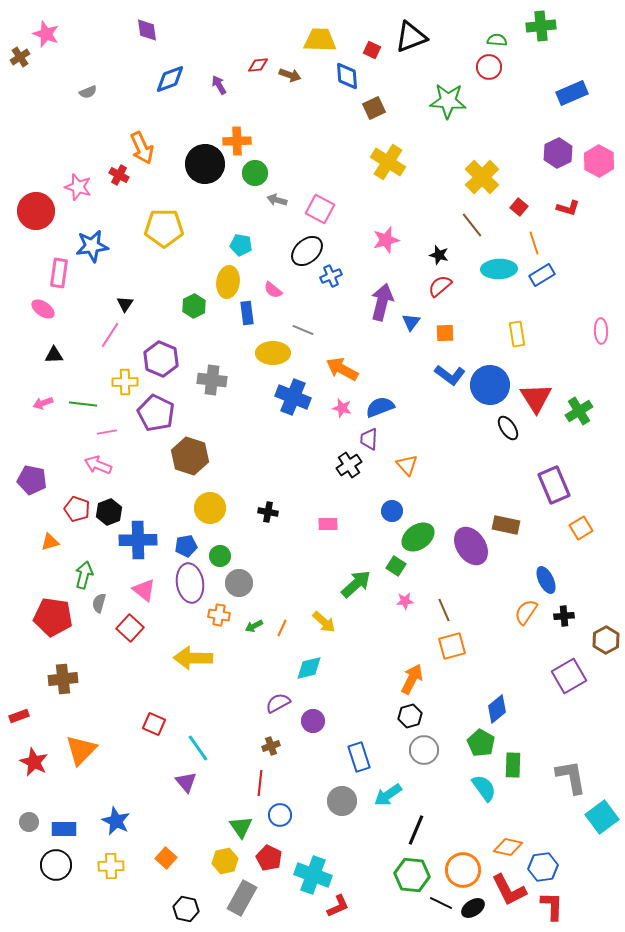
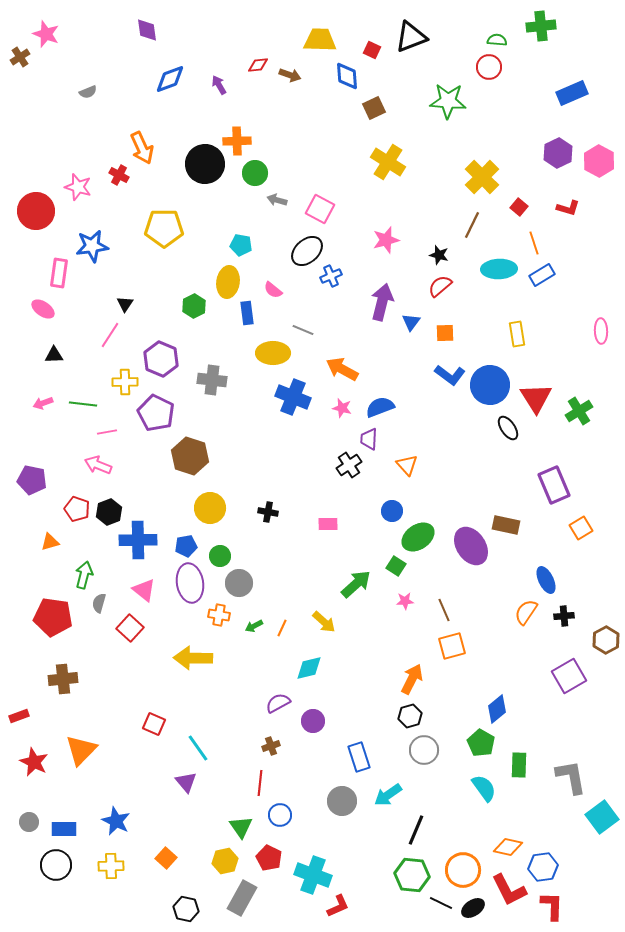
brown line at (472, 225): rotated 64 degrees clockwise
green rectangle at (513, 765): moved 6 px right
